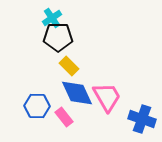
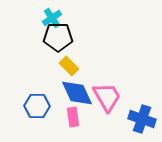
pink rectangle: moved 9 px right; rotated 30 degrees clockwise
